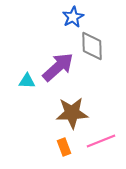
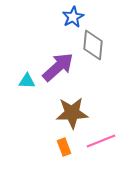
gray diamond: moved 1 px right, 1 px up; rotated 8 degrees clockwise
